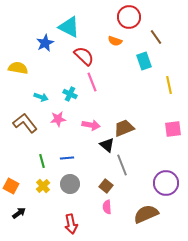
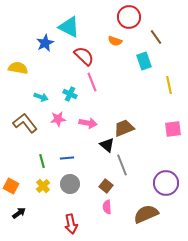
pink arrow: moved 3 px left, 2 px up
